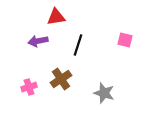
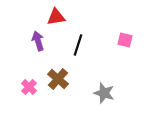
purple arrow: rotated 84 degrees clockwise
brown cross: moved 3 px left; rotated 15 degrees counterclockwise
pink cross: rotated 28 degrees counterclockwise
